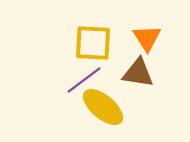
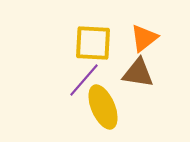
orange triangle: moved 3 px left; rotated 24 degrees clockwise
purple line: rotated 12 degrees counterclockwise
yellow ellipse: rotated 27 degrees clockwise
